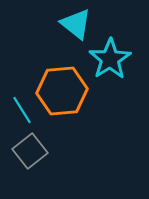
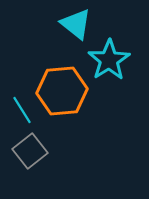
cyan star: moved 1 px left, 1 px down
